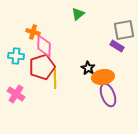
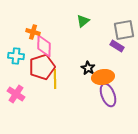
green triangle: moved 5 px right, 7 px down
